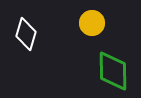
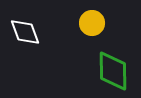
white diamond: moved 1 px left, 2 px up; rotated 36 degrees counterclockwise
